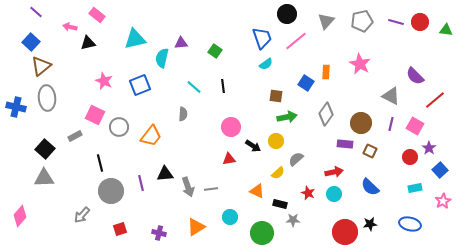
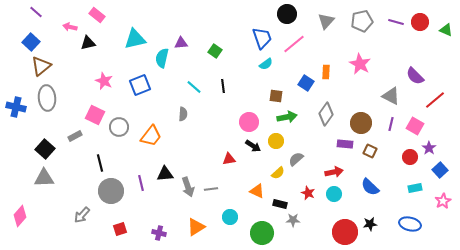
green triangle at (446, 30): rotated 16 degrees clockwise
pink line at (296, 41): moved 2 px left, 3 px down
pink circle at (231, 127): moved 18 px right, 5 px up
